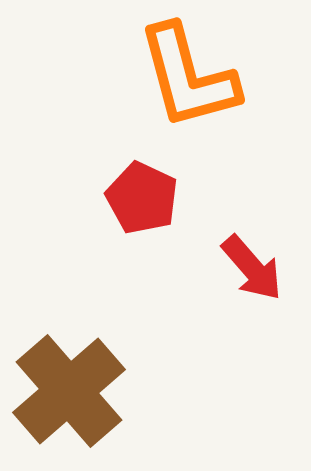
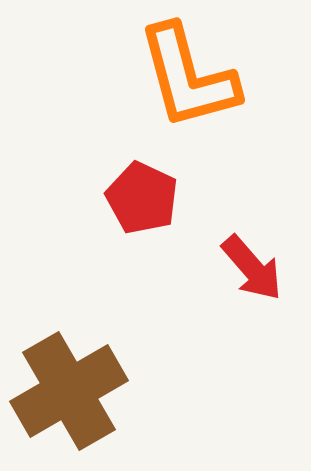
brown cross: rotated 11 degrees clockwise
